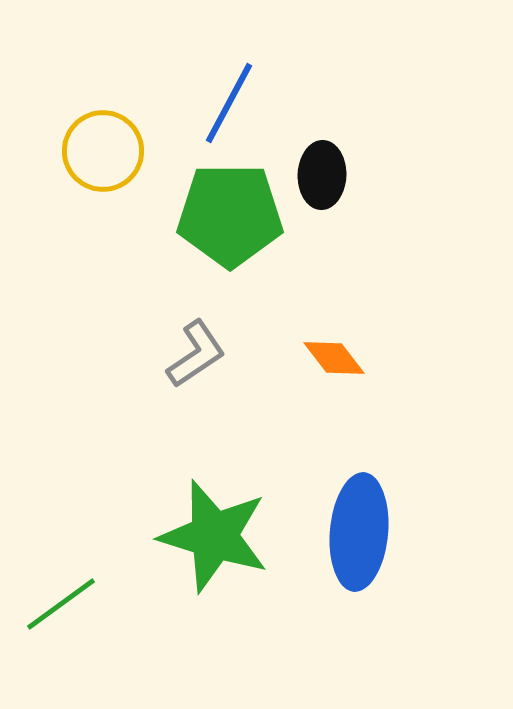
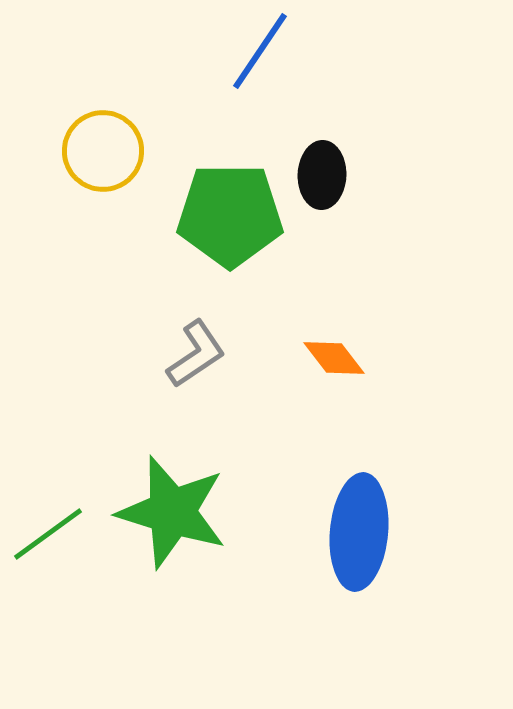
blue line: moved 31 px right, 52 px up; rotated 6 degrees clockwise
green star: moved 42 px left, 24 px up
green line: moved 13 px left, 70 px up
